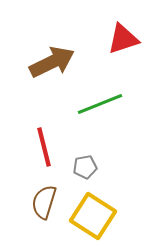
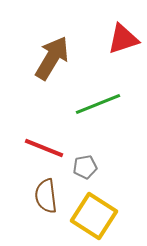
brown arrow: moved 4 px up; rotated 33 degrees counterclockwise
green line: moved 2 px left
red line: moved 1 px down; rotated 54 degrees counterclockwise
brown semicircle: moved 2 px right, 6 px up; rotated 24 degrees counterclockwise
yellow square: moved 1 px right
